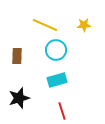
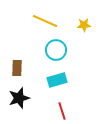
yellow line: moved 4 px up
brown rectangle: moved 12 px down
